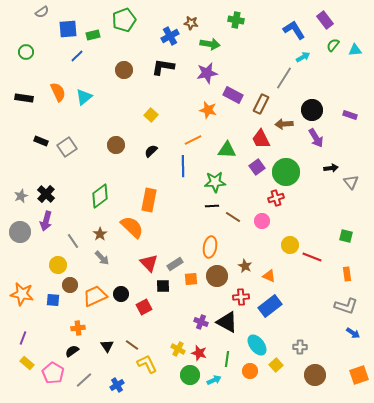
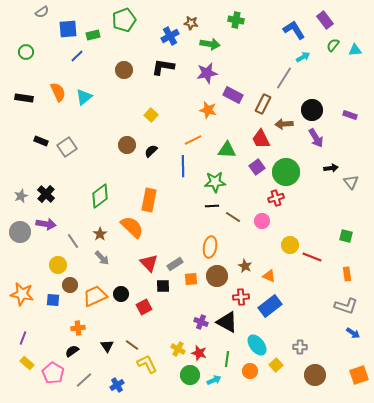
brown rectangle at (261, 104): moved 2 px right
brown circle at (116, 145): moved 11 px right
purple arrow at (46, 221): moved 3 px down; rotated 96 degrees counterclockwise
